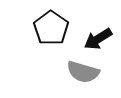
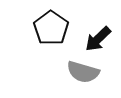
black arrow: rotated 12 degrees counterclockwise
